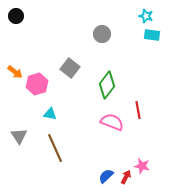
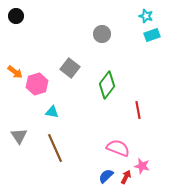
cyan rectangle: rotated 28 degrees counterclockwise
cyan triangle: moved 2 px right, 2 px up
pink semicircle: moved 6 px right, 26 px down
